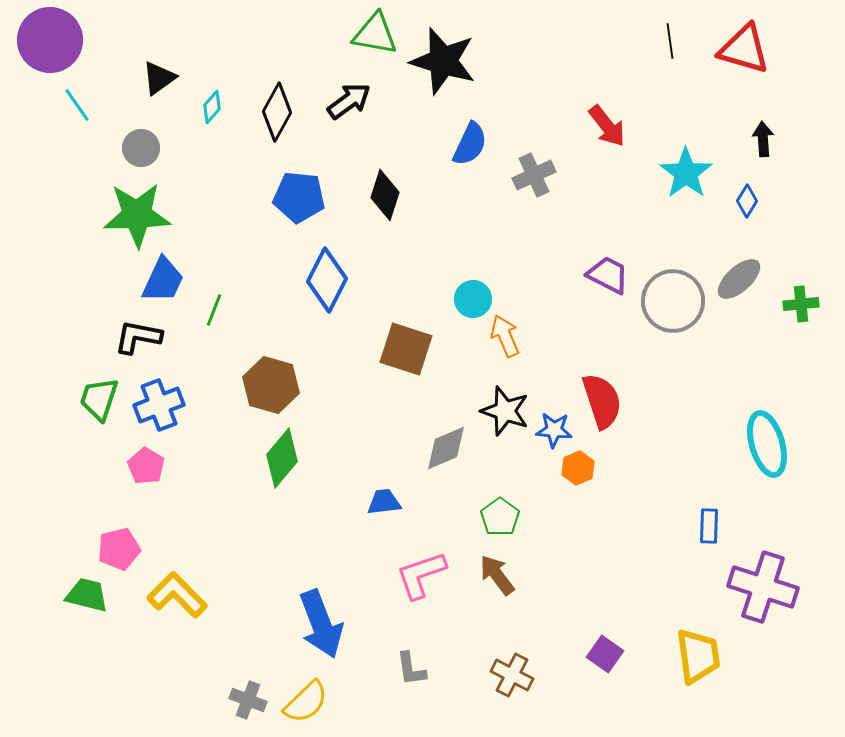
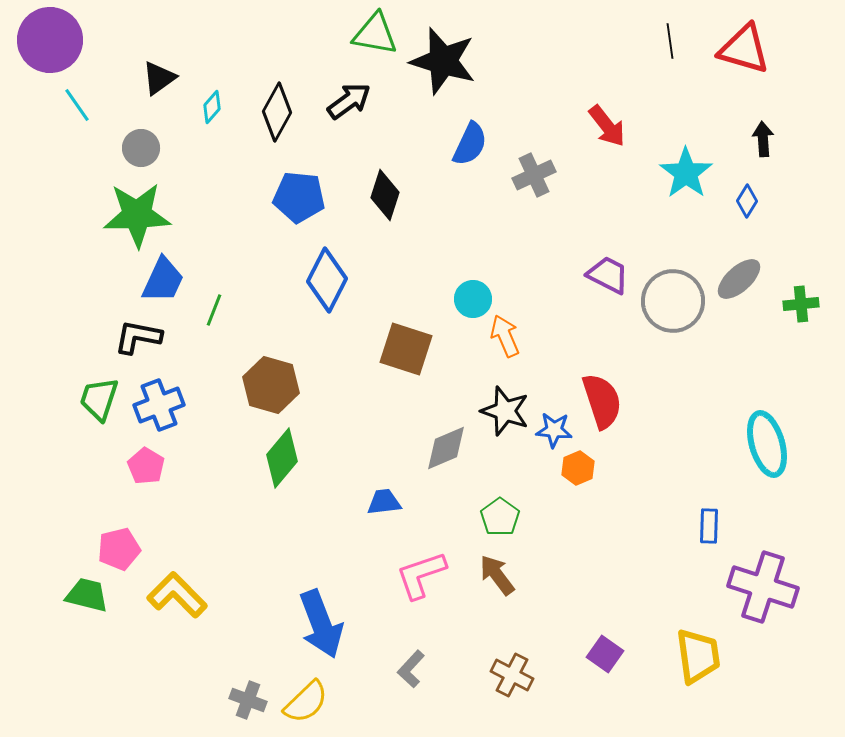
gray L-shape at (411, 669): rotated 51 degrees clockwise
